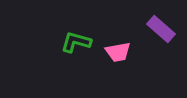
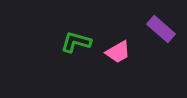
pink trapezoid: rotated 20 degrees counterclockwise
